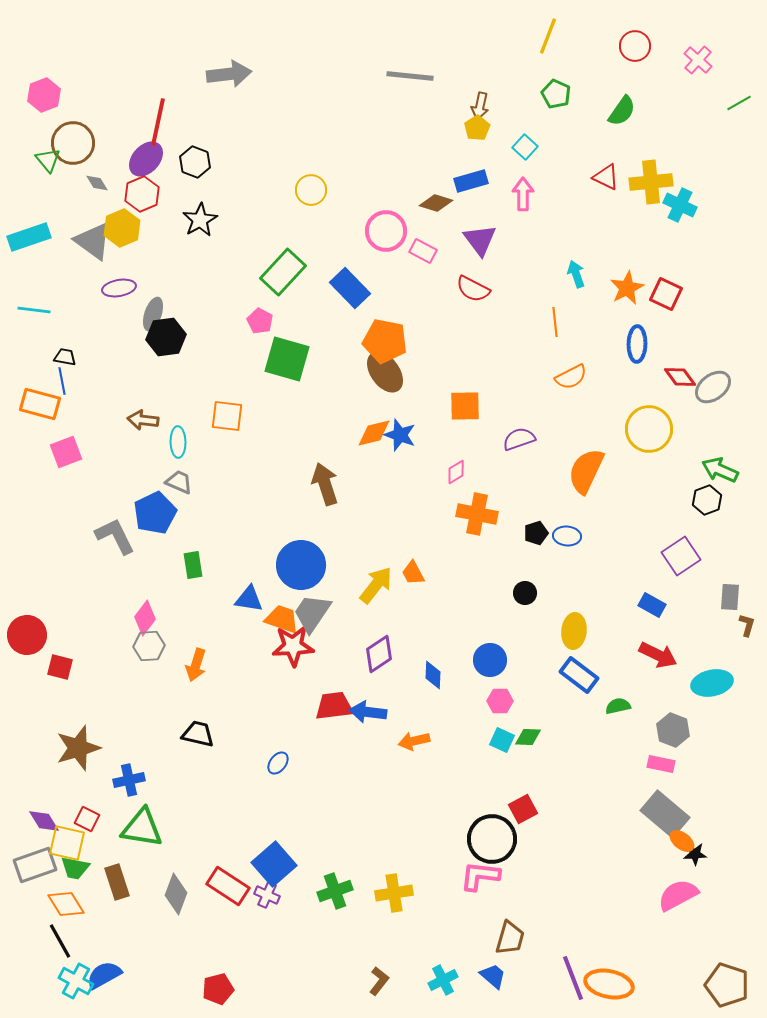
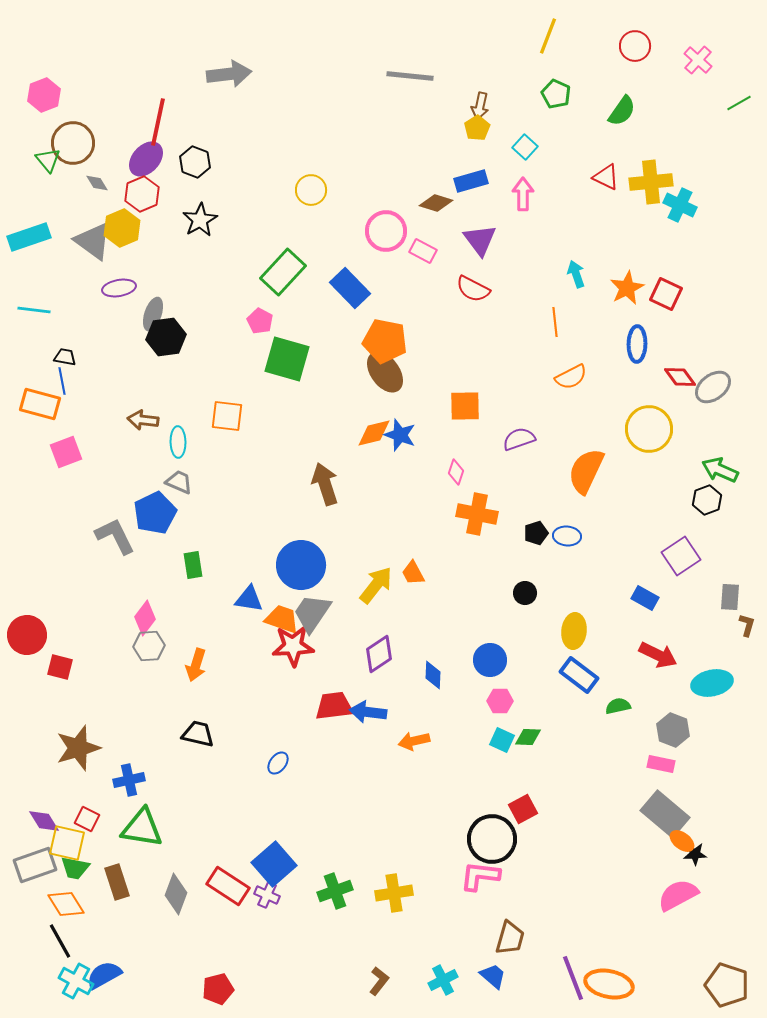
pink diamond at (456, 472): rotated 40 degrees counterclockwise
blue rectangle at (652, 605): moved 7 px left, 7 px up
